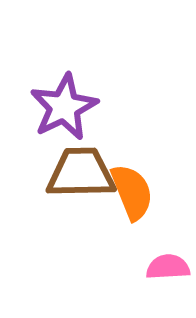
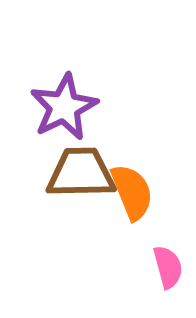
pink semicircle: rotated 78 degrees clockwise
